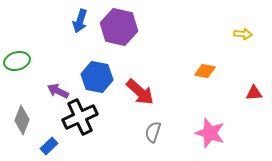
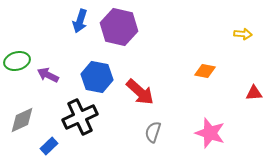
purple arrow: moved 10 px left, 16 px up
gray diamond: rotated 44 degrees clockwise
